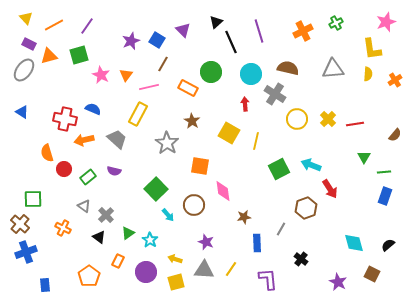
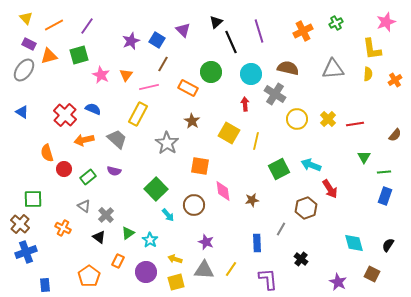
red cross at (65, 119): moved 4 px up; rotated 30 degrees clockwise
brown star at (244, 217): moved 8 px right, 17 px up
black semicircle at (388, 245): rotated 16 degrees counterclockwise
